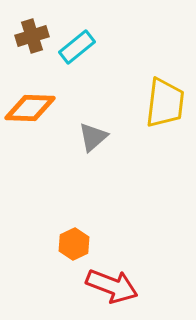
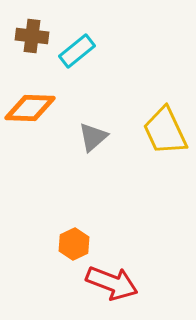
brown cross: rotated 24 degrees clockwise
cyan rectangle: moved 4 px down
yellow trapezoid: moved 28 px down; rotated 148 degrees clockwise
red arrow: moved 3 px up
